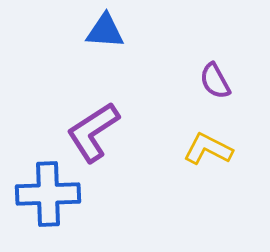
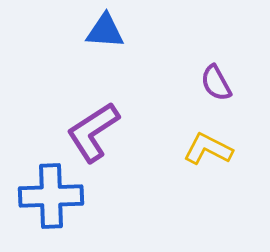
purple semicircle: moved 1 px right, 2 px down
blue cross: moved 3 px right, 2 px down
